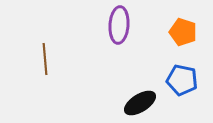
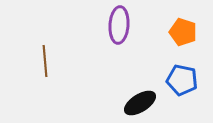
brown line: moved 2 px down
